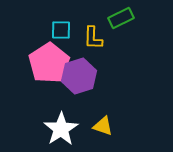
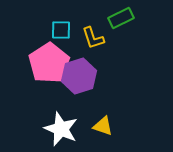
yellow L-shape: rotated 20 degrees counterclockwise
white star: rotated 16 degrees counterclockwise
